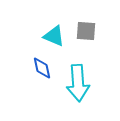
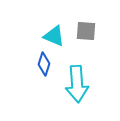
blue diamond: moved 2 px right, 4 px up; rotated 30 degrees clockwise
cyan arrow: moved 1 px left, 1 px down
